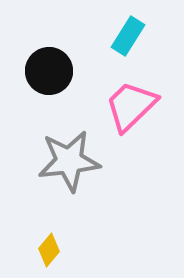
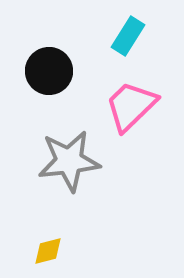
yellow diamond: moved 1 px left, 1 px down; rotated 36 degrees clockwise
